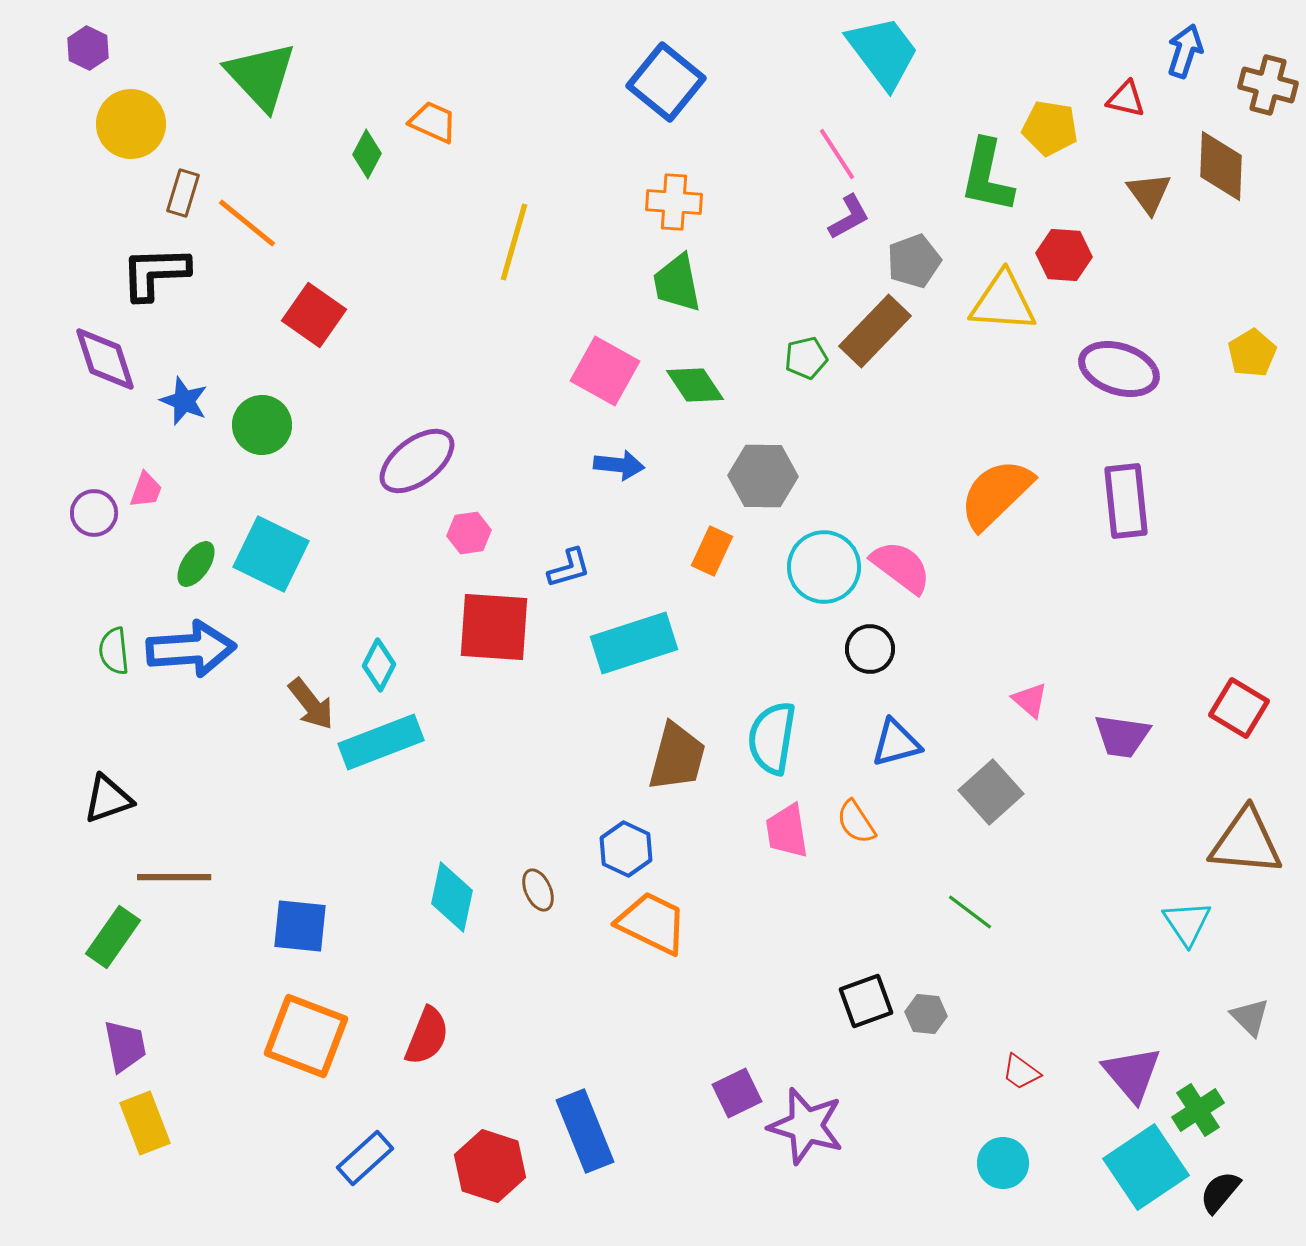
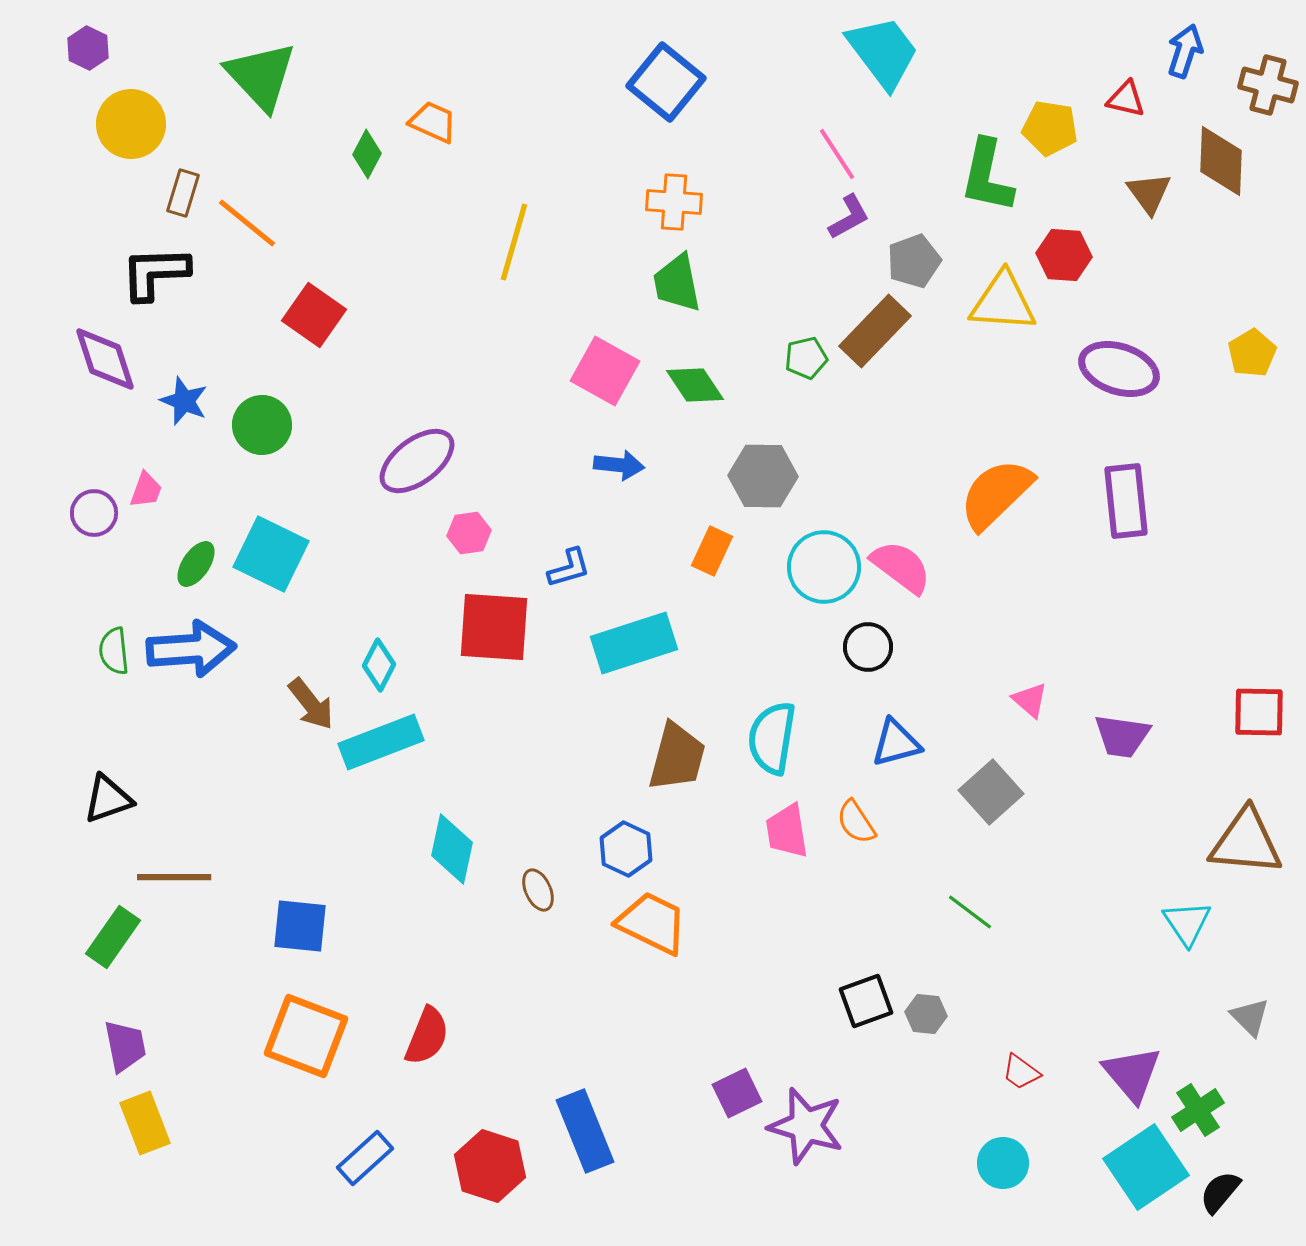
brown diamond at (1221, 166): moved 5 px up
black circle at (870, 649): moved 2 px left, 2 px up
red square at (1239, 708): moved 20 px right, 4 px down; rotated 30 degrees counterclockwise
cyan diamond at (452, 897): moved 48 px up
